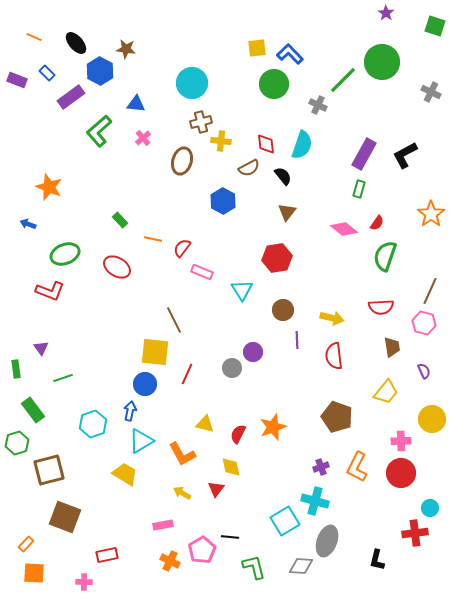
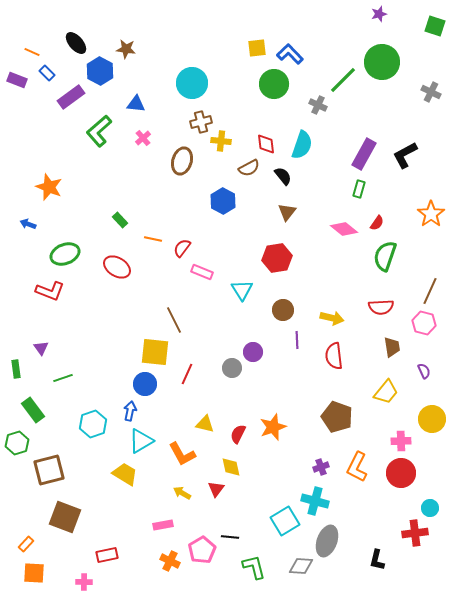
purple star at (386, 13): moved 7 px left, 1 px down; rotated 21 degrees clockwise
orange line at (34, 37): moved 2 px left, 15 px down
